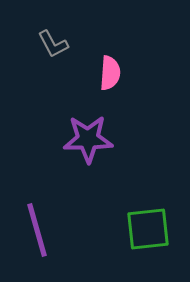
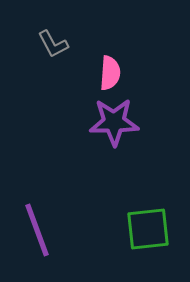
purple star: moved 26 px right, 17 px up
purple line: rotated 4 degrees counterclockwise
